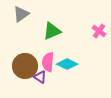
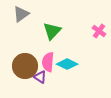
green triangle: rotated 24 degrees counterclockwise
